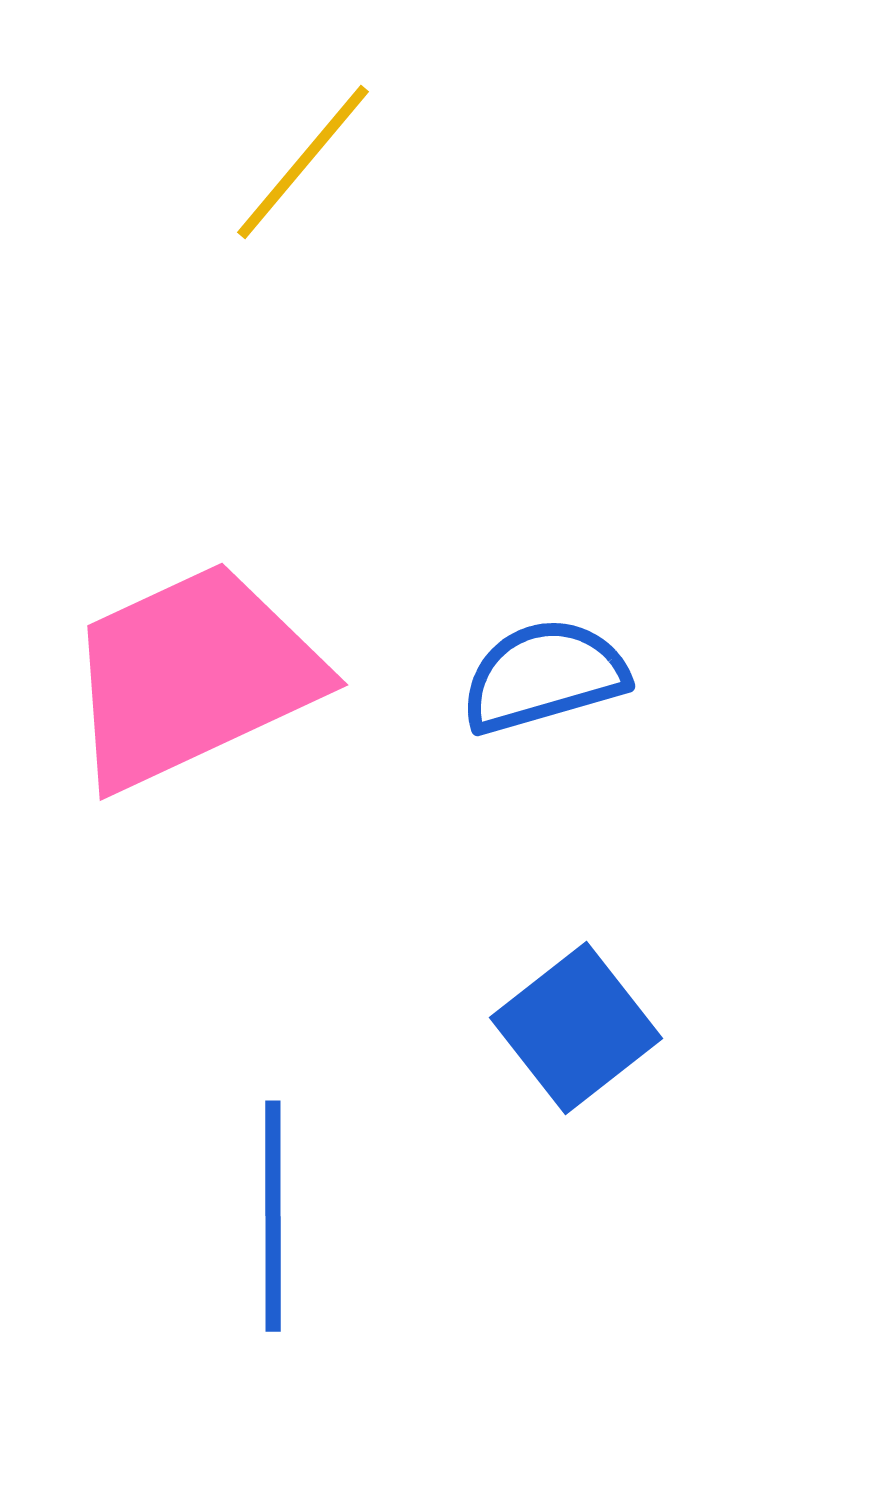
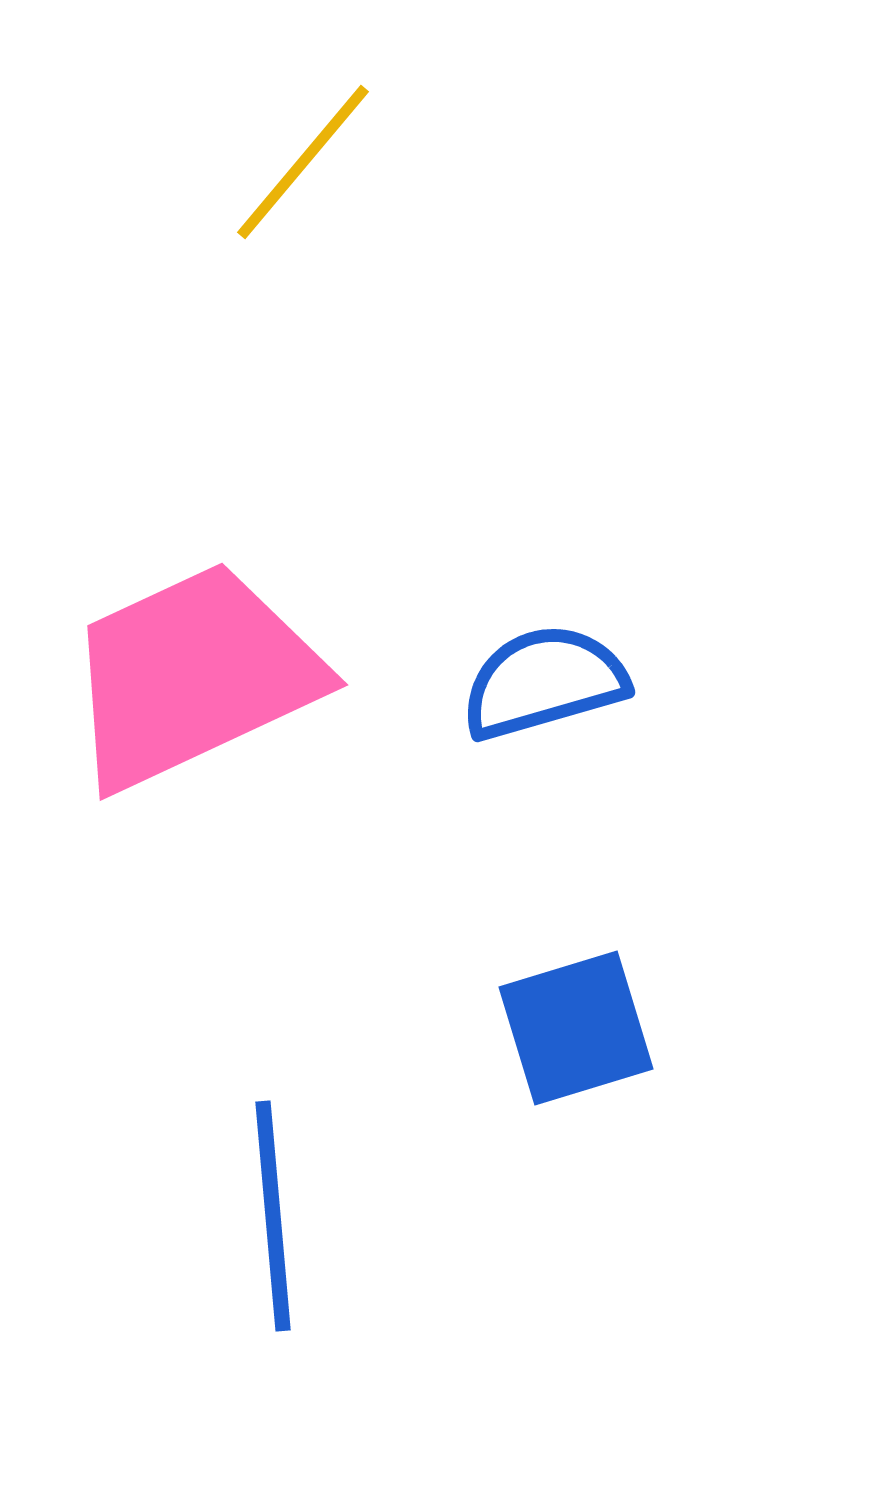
blue semicircle: moved 6 px down
blue square: rotated 21 degrees clockwise
blue line: rotated 5 degrees counterclockwise
